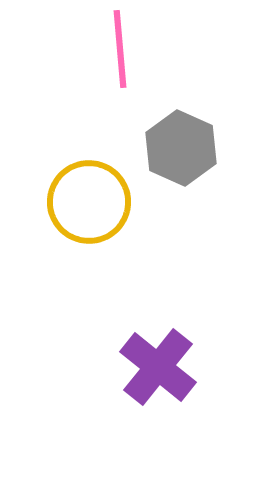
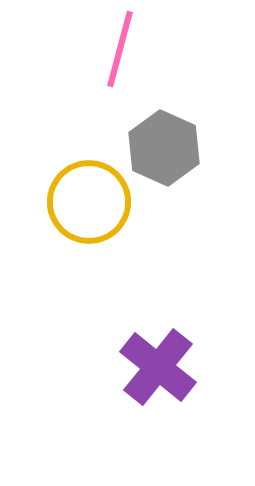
pink line: rotated 20 degrees clockwise
gray hexagon: moved 17 px left
